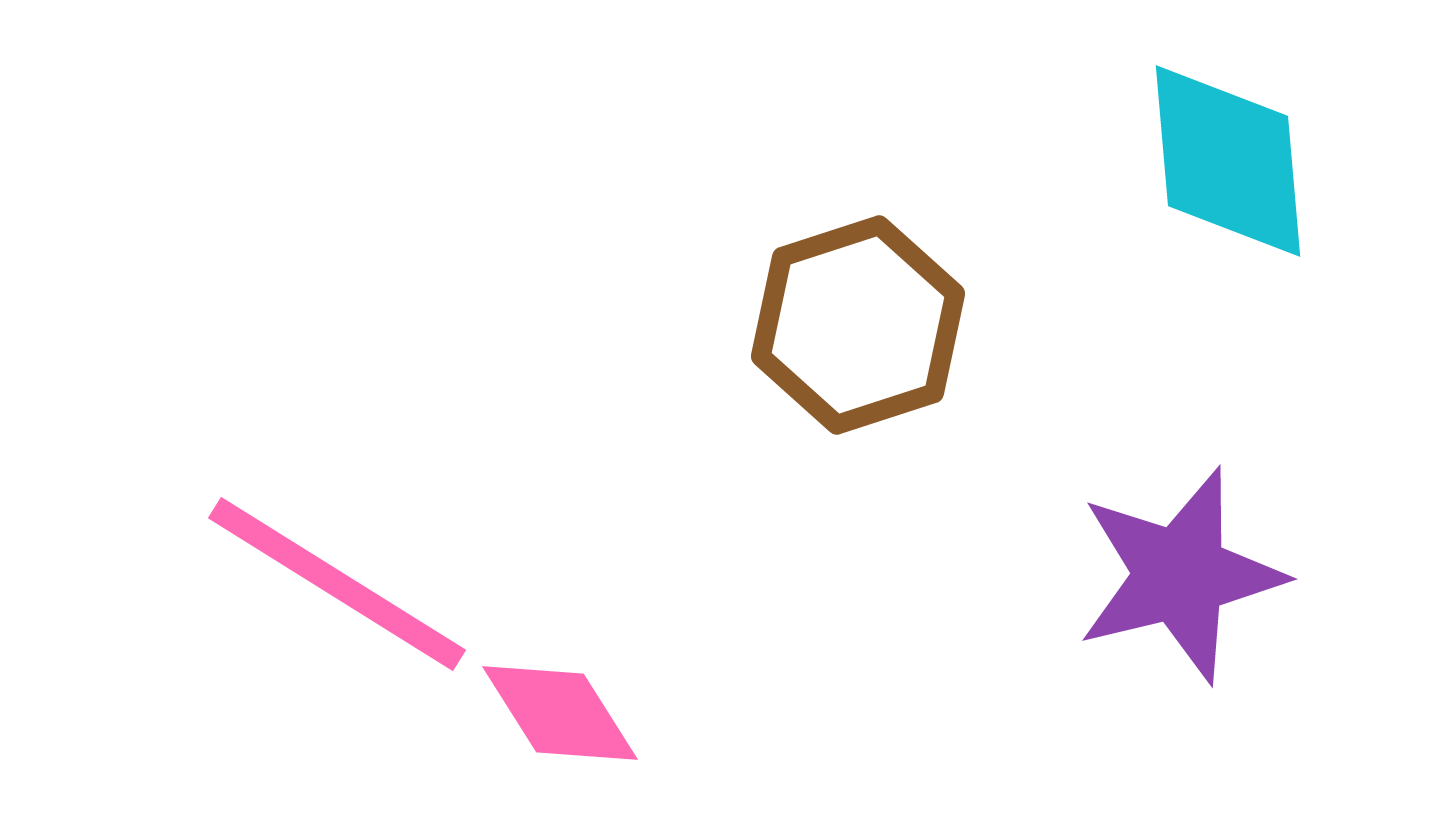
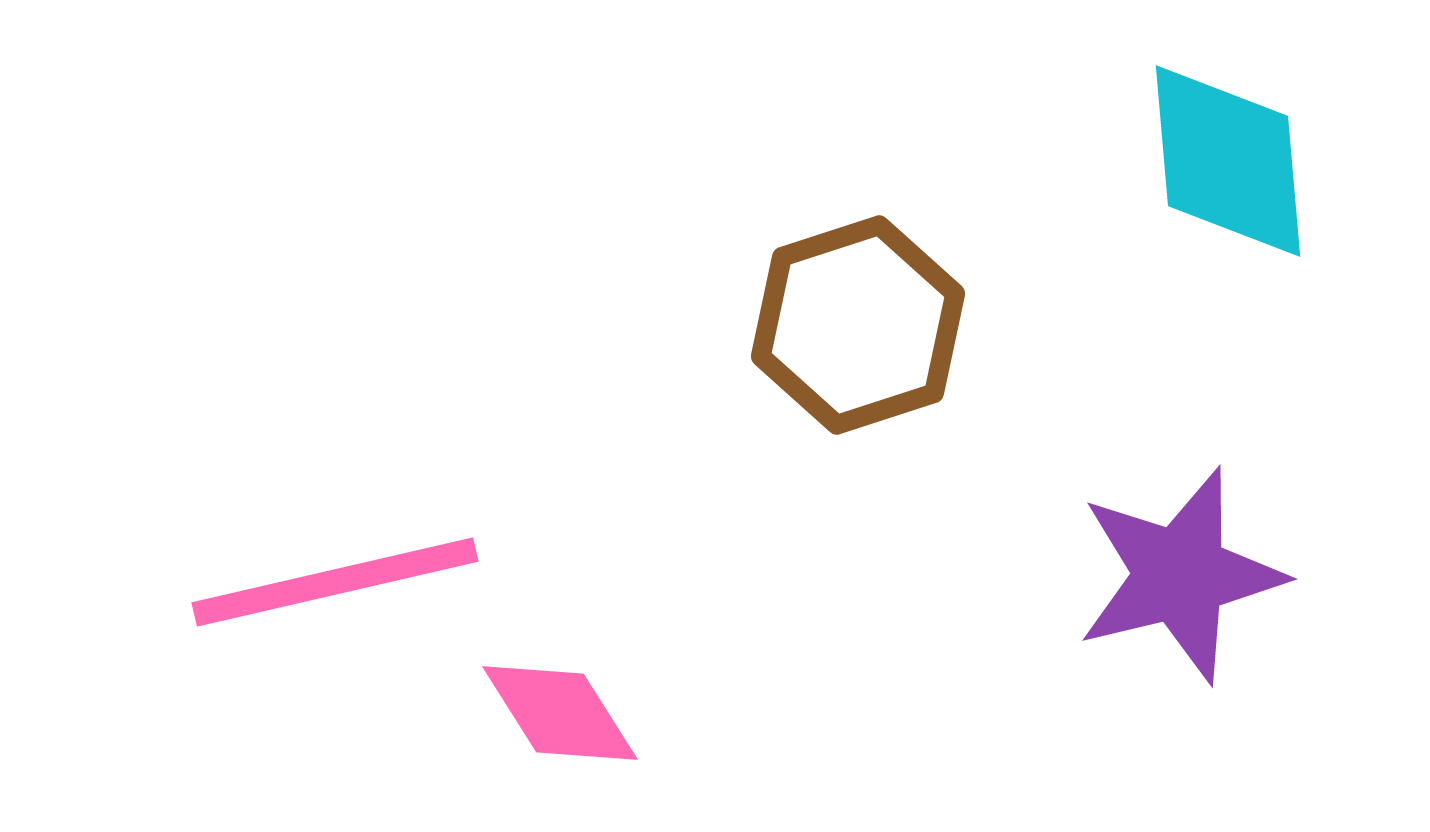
pink line: moved 2 px left, 2 px up; rotated 45 degrees counterclockwise
